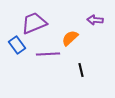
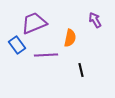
purple arrow: rotated 56 degrees clockwise
orange semicircle: rotated 144 degrees clockwise
purple line: moved 2 px left, 1 px down
